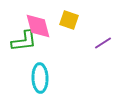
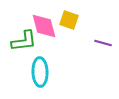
pink diamond: moved 6 px right
purple line: rotated 48 degrees clockwise
cyan ellipse: moved 6 px up
